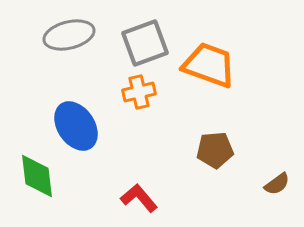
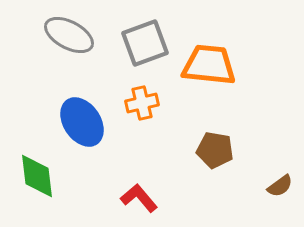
gray ellipse: rotated 42 degrees clockwise
orange trapezoid: rotated 14 degrees counterclockwise
orange cross: moved 3 px right, 11 px down
blue ellipse: moved 6 px right, 4 px up
brown pentagon: rotated 15 degrees clockwise
brown semicircle: moved 3 px right, 2 px down
